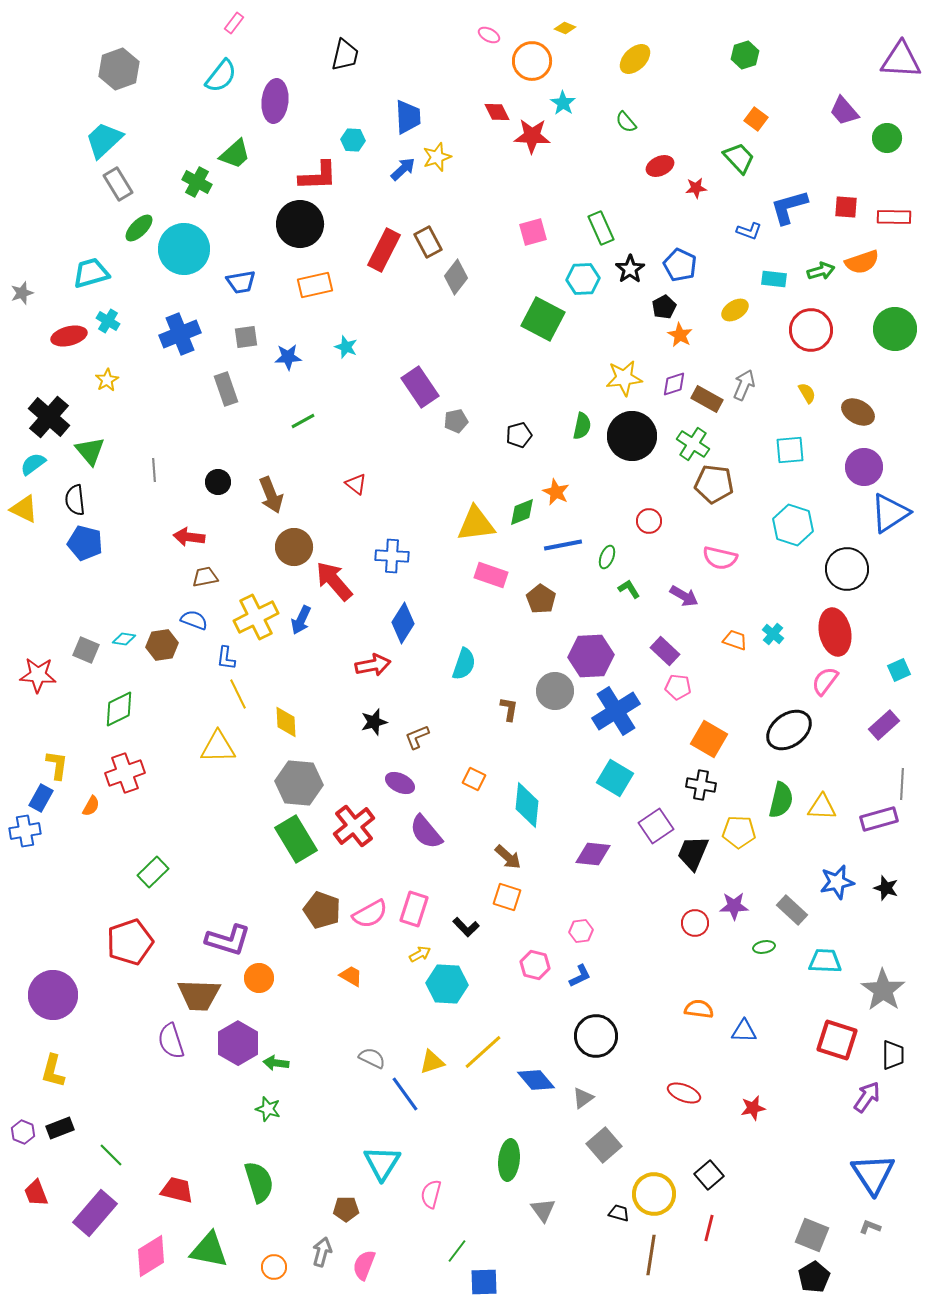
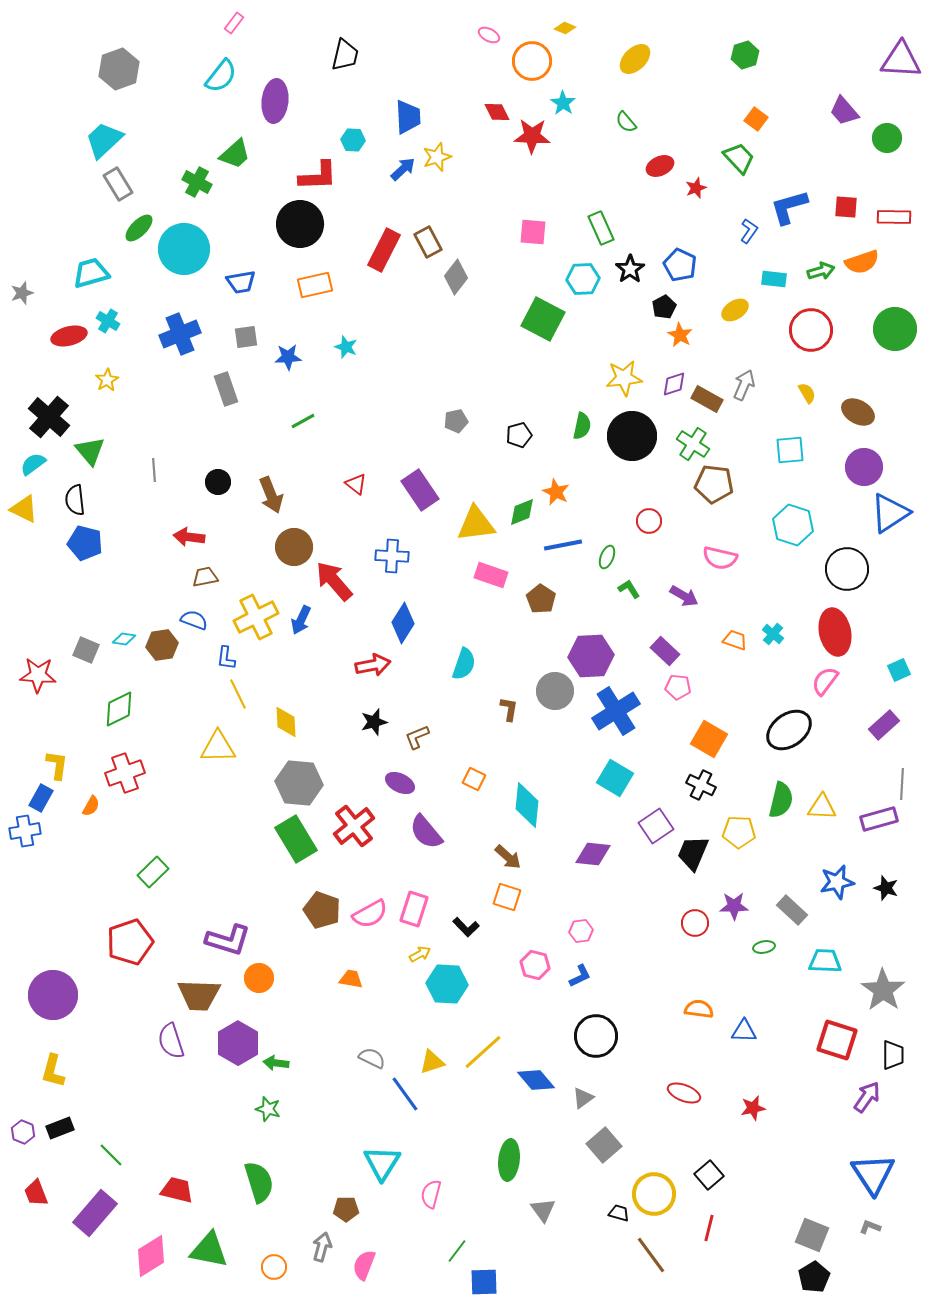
red star at (696, 188): rotated 15 degrees counterclockwise
blue L-shape at (749, 231): rotated 75 degrees counterclockwise
pink square at (533, 232): rotated 20 degrees clockwise
purple rectangle at (420, 387): moved 103 px down
black cross at (701, 785): rotated 16 degrees clockwise
orange trapezoid at (351, 976): moved 3 px down; rotated 20 degrees counterclockwise
gray arrow at (322, 1252): moved 5 px up
brown line at (651, 1255): rotated 45 degrees counterclockwise
